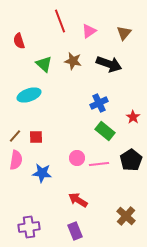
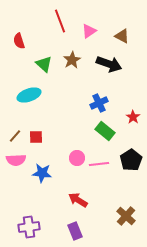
brown triangle: moved 2 px left, 3 px down; rotated 42 degrees counterclockwise
brown star: moved 1 px left, 1 px up; rotated 30 degrees clockwise
pink semicircle: rotated 78 degrees clockwise
